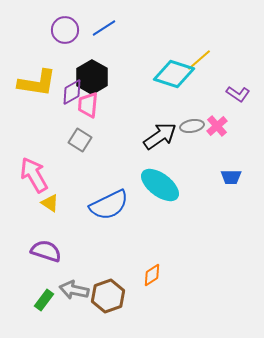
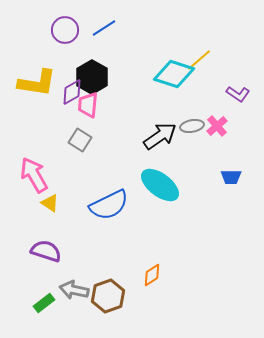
green rectangle: moved 3 px down; rotated 15 degrees clockwise
